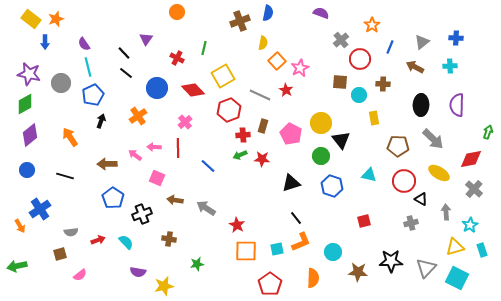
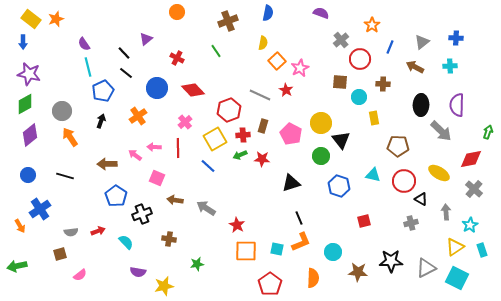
brown cross at (240, 21): moved 12 px left
purple triangle at (146, 39): rotated 16 degrees clockwise
blue arrow at (45, 42): moved 22 px left
green line at (204, 48): moved 12 px right, 3 px down; rotated 48 degrees counterclockwise
yellow square at (223, 76): moved 8 px left, 63 px down
gray circle at (61, 83): moved 1 px right, 28 px down
blue pentagon at (93, 95): moved 10 px right, 4 px up
cyan circle at (359, 95): moved 2 px down
gray arrow at (433, 139): moved 8 px right, 8 px up
blue circle at (27, 170): moved 1 px right, 5 px down
cyan triangle at (369, 175): moved 4 px right
blue hexagon at (332, 186): moved 7 px right
blue pentagon at (113, 198): moved 3 px right, 2 px up
black line at (296, 218): moved 3 px right; rotated 16 degrees clockwise
red arrow at (98, 240): moved 9 px up
yellow triangle at (455, 247): rotated 18 degrees counterclockwise
cyan square at (277, 249): rotated 24 degrees clockwise
gray triangle at (426, 268): rotated 20 degrees clockwise
